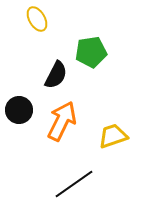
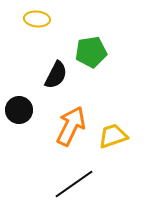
yellow ellipse: rotated 55 degrees counterclockwise
orange arrow: moved 9 px right, 5 px down
